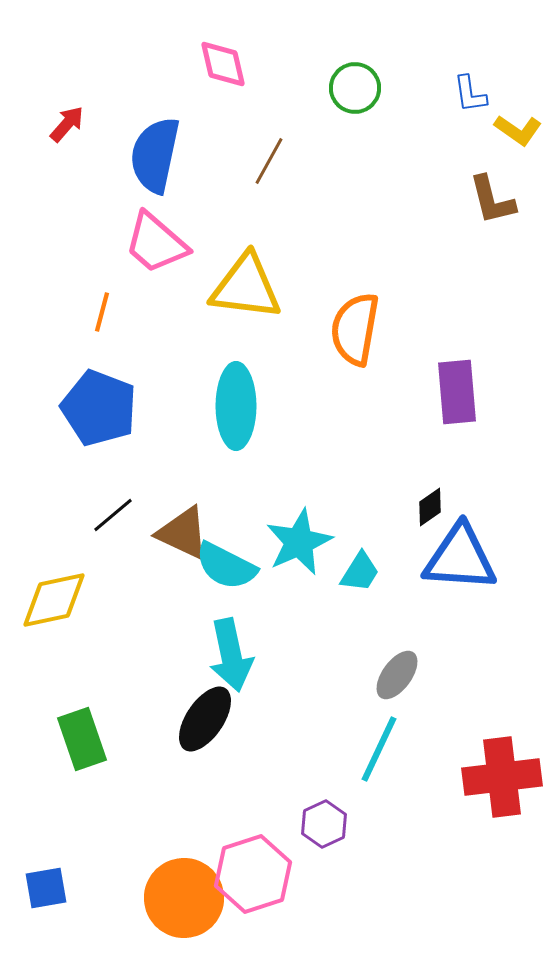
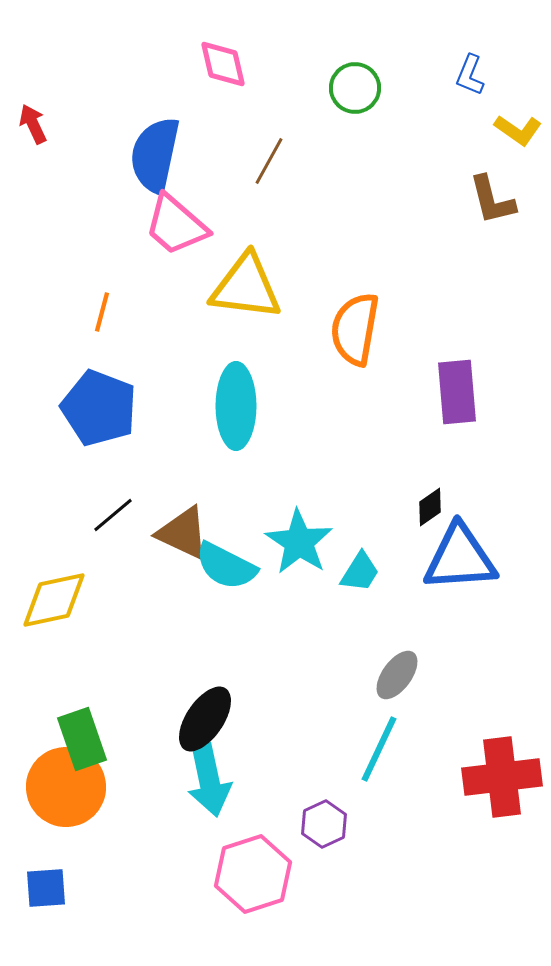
blue L-shape: moved 19 px up; rotated 30 degrees clockwise
red arrow: moved 34 px left; rotated 66 degrees counterclockwise
pink trapezoid: moved 20 px right, 18 px up
cyan star: rotated 14 degrees counterclockwise
blue triangle: rotated 8 degrees counterclockwise
cyan arrow: moved 22 px left, 125 px down
blue square: rotated 6 degrees clockwise
orange circle: moved 118 px left, 111 px up
